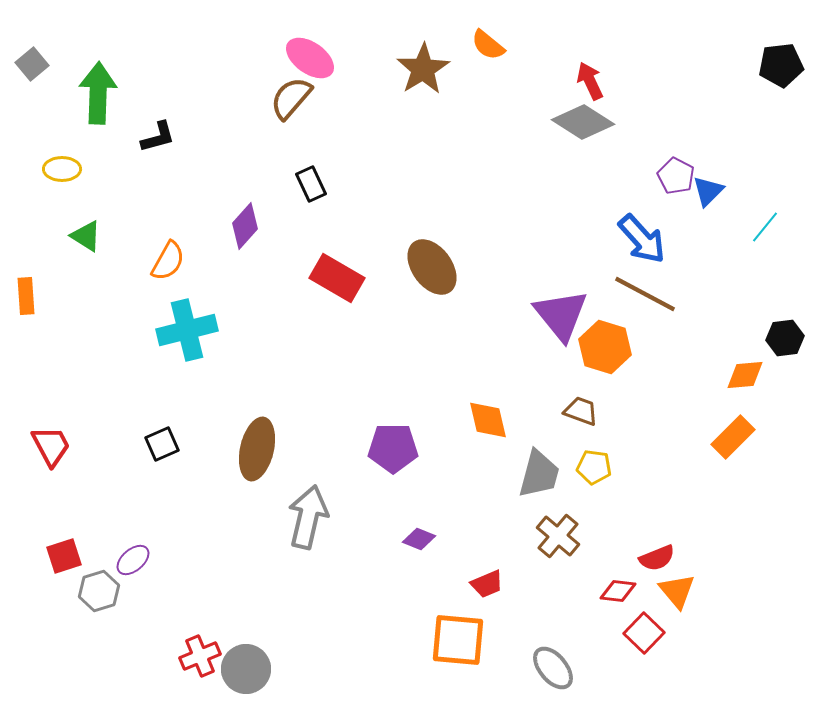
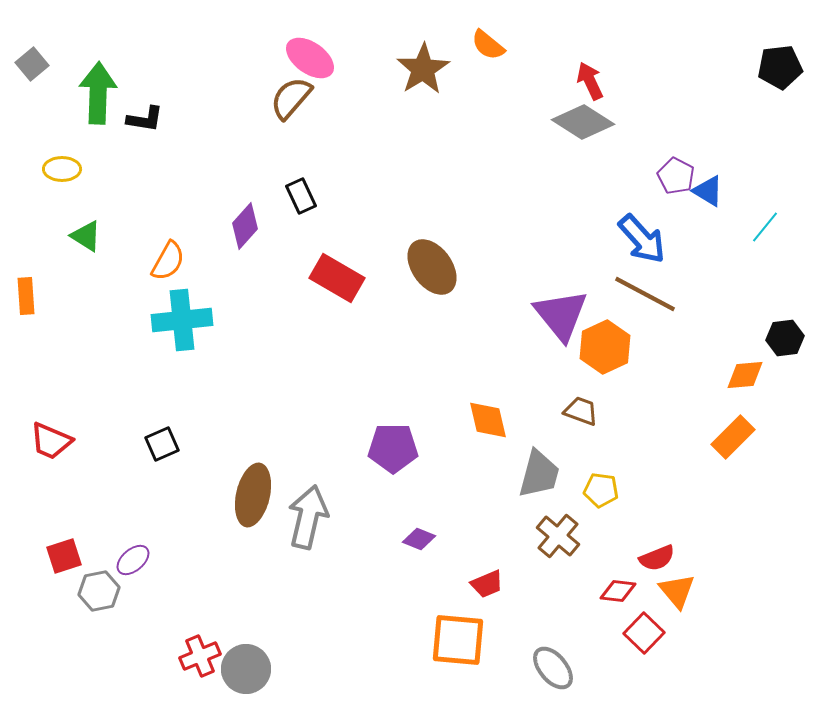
black pentagon at (781, 65): moved 1 px left, 2 px down
black L-shape at (158, 137): moved 13 px left, 18 px up; rotated 24 degrees clockwise
black rectangle at (311, 184): moved 10 px left, 12 px down
blue triangle at (708, 191): rotated 44 degrees counterclockwise
cyan cross at (187, 330): moved 5 px left, 10 px up; rotated 8 degrees clockwise
orange hexagon at (605, 347): rotated 18 degrees clockwise
red trapezoid at (51, 446): moved 5 px up; rotated 141 degrees clockwise
brown ellipse at (257, 449): moved 4 px left, 46 px down
yellow pentagon at (594, 467): moved 7 px right, 23 px down
gray hexagon at (99, 591): rotated 6 degrees clockwise
